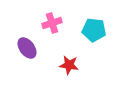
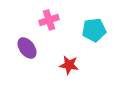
pink cross: moved 3 px left, 3 px up
cyan pentagon: rotated 15 degrees counterclockwise
